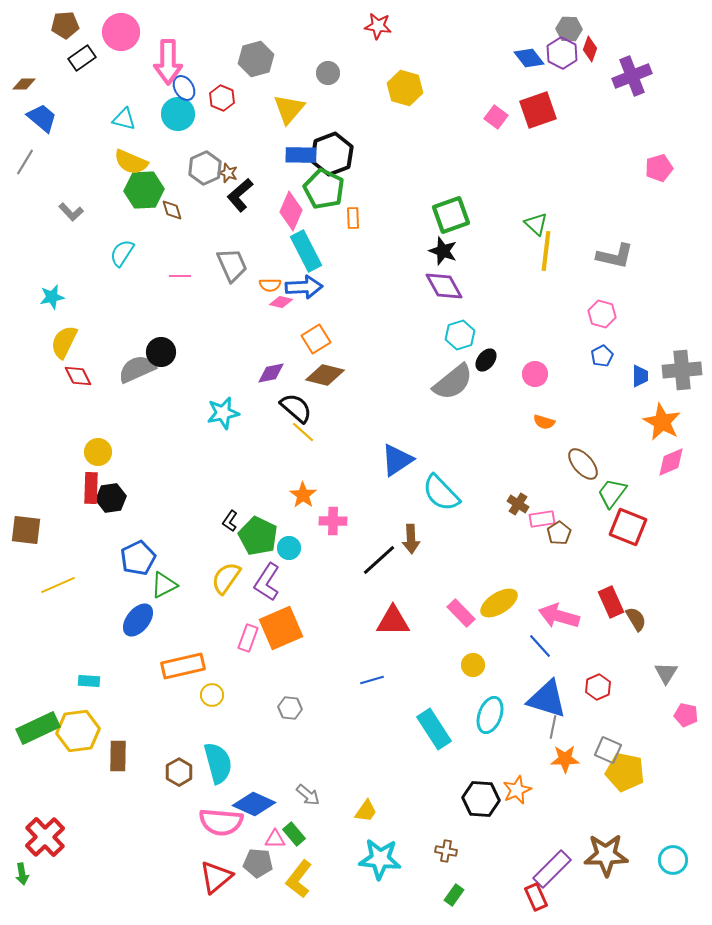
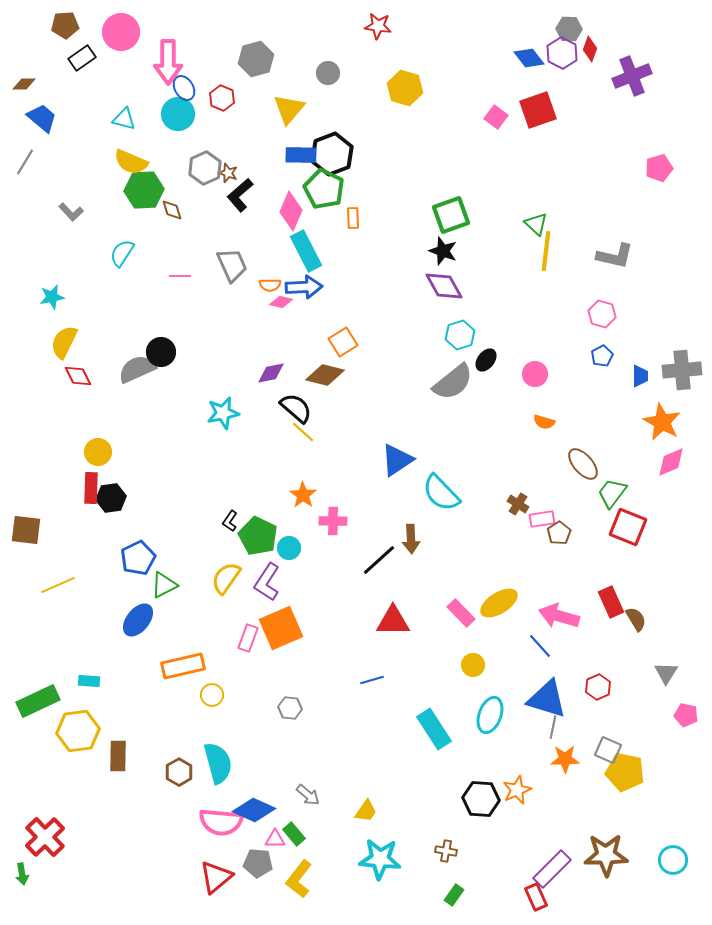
orange square at (316, 339): moved 27 px right, 3 px down
green rectangle at (38, 728): moved 27 px up
blue diamond at (254, 804): moved 6 px down
